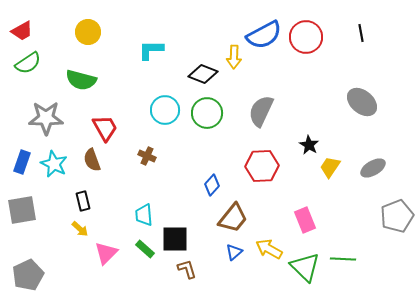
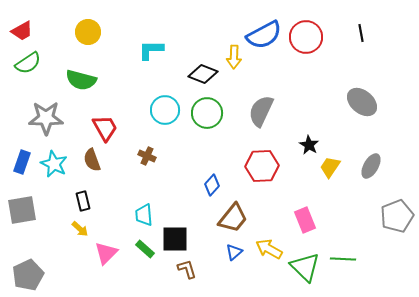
gray ellipse at (373, 168): moved 2 px left, 2 px up; rotated 30 degrees counterclockwise
